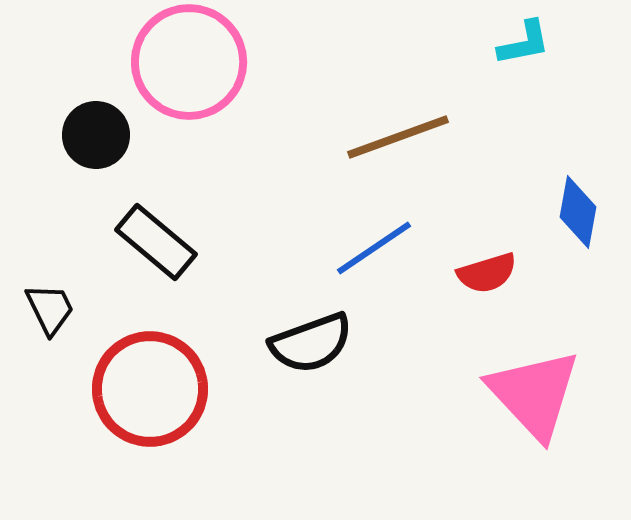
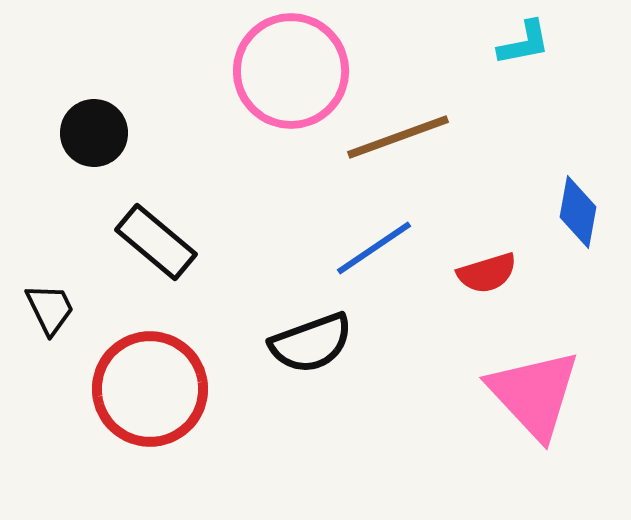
pink circle: moved 102 px right, 9 px down
black circle: moved 2 px left, 2 px up
